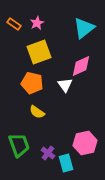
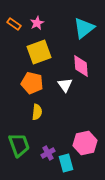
pink diamond: rotated 70 degrees counterclockwise
yellow semicircle: rotated 119 degrees counterclockwise
purple cross: rotated 24 degrees clockwise
